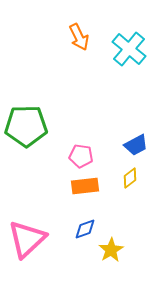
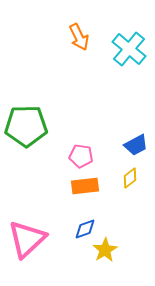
yellow star: moved 6 px left
